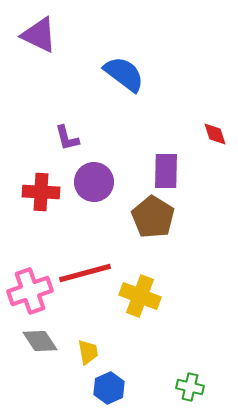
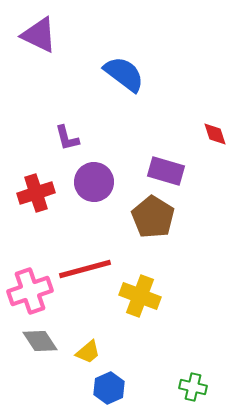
purple rectangle: rotated 75 degrees counterclockwise
red cross: moved 5 px left, 1 px down; rotated 21 degrees counterclockwise
red line: moved 4 px up
yellow trapezoid: rotated 60 degrees clockwise
green cross: moved 3 px right
